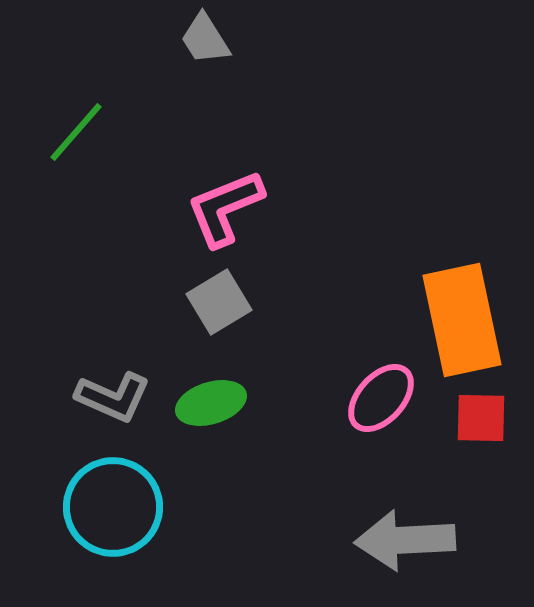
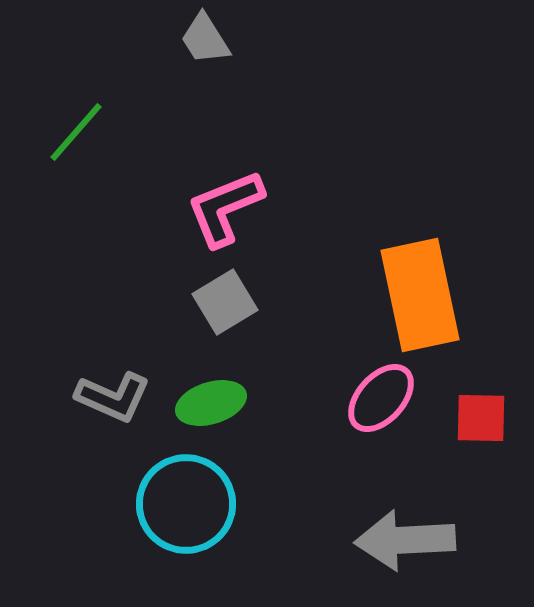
gray square: moved 6 px right
orange rectangle: moved 42 px left, 25 px up
cyan circle: moved 73 px right, 3 px up
